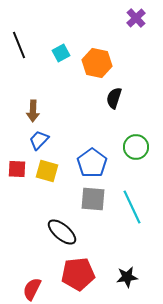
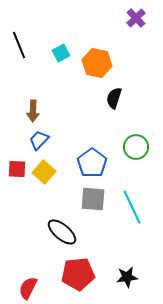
yellow square: moved 3 px left, 1 px down; rotated 25 degrees clockwise
red semicircle: moved 4 px left, 1 px up
